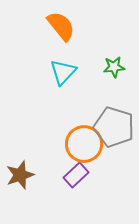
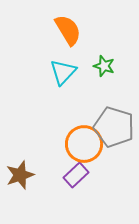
orange semicircle: moved 7 px right, 4 px down; rotated 8 degrees clockwise
green star: moved 10 px left, 1 px up; rotated 25 degrees clockwise
